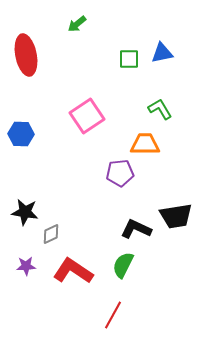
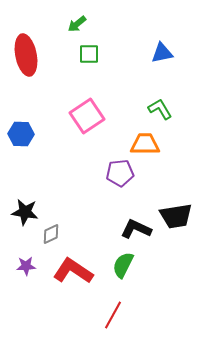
green square: moved 40 px left, 5 px up
